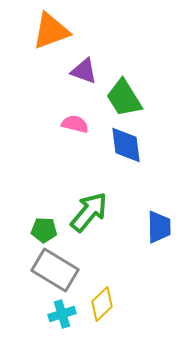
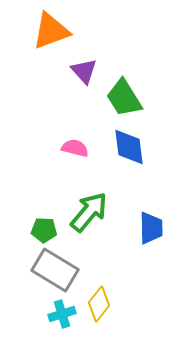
purple triangle: rotated 28 degrees clockwise
pink semicircle: moved 24 px down
blue diamond: moved 3 px right, 2 px down
blue trapezoid: moved 8 px left, 1 px down
yellow diamond: moved 3 px left; rotated 8 degrees counterclockwise
